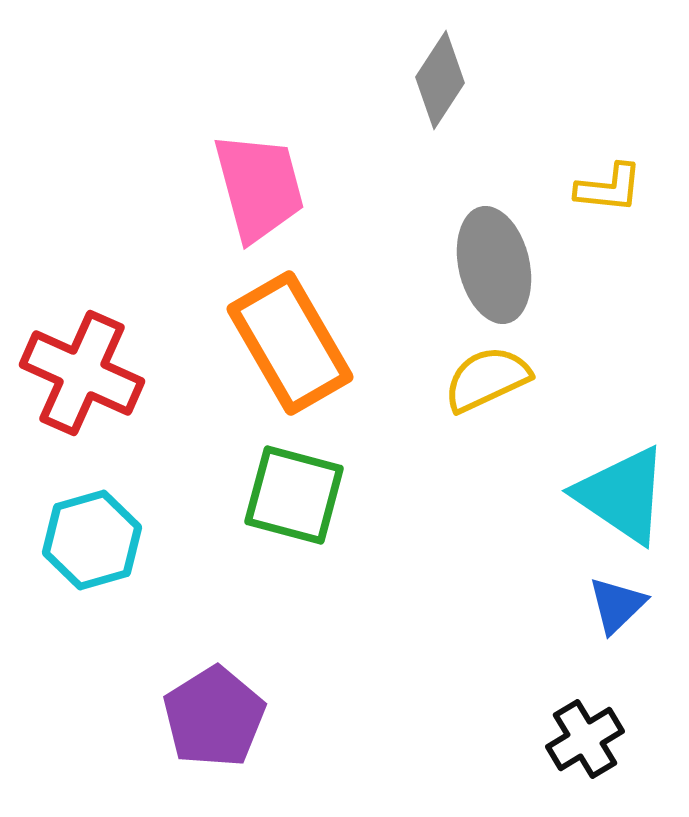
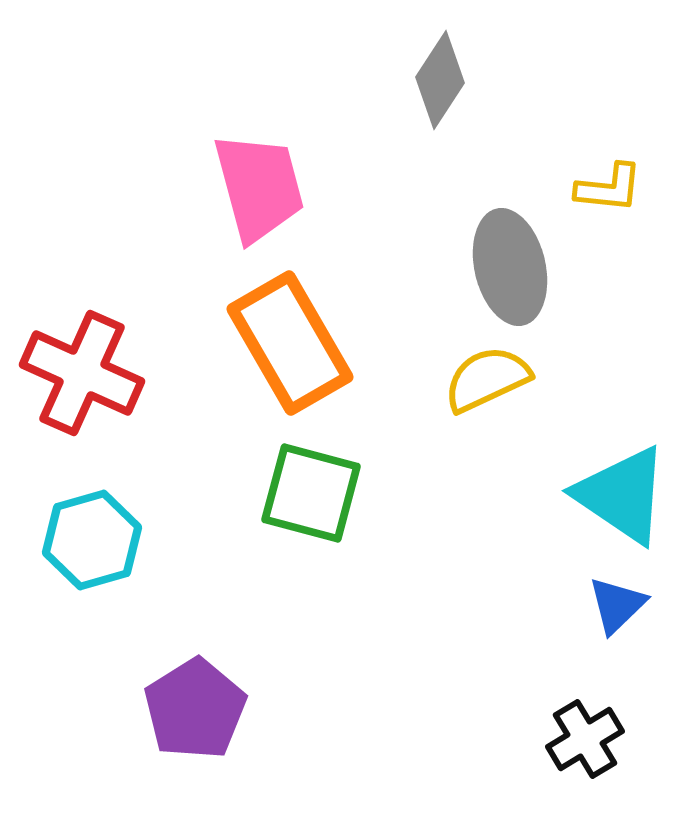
gray ellipse: moved 16 px right, 2 px down
green square: moved 17 px right, 2 px up
purple pentagon: moved 19 px left, 8 px up
